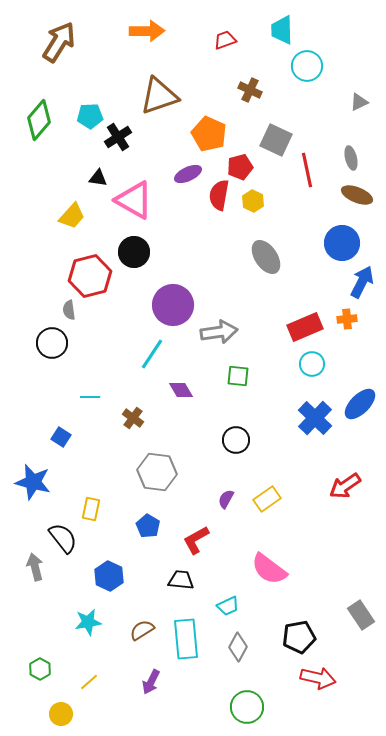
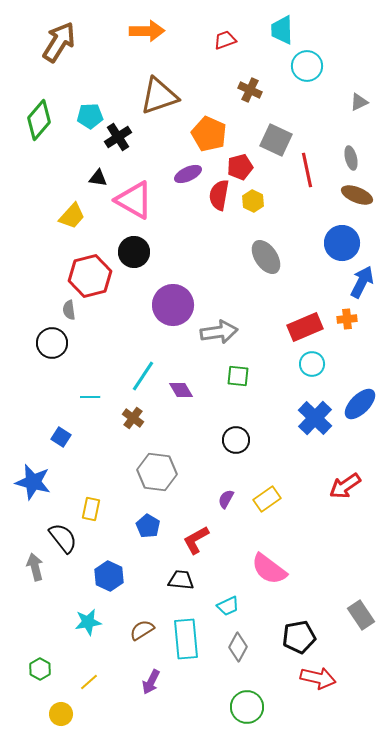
cyan line at (152, 354): moved 9 px left, 22 px down
